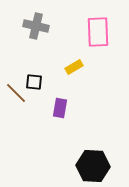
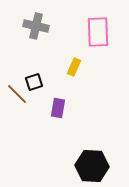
yellow rectangle: rotated 36 degrees counterclockwise
black square: rotated 24 degrees counterclockwise
brown line: moved 1 px right, 1 px down
purple rectangle: moved 2 px left
black hexagon: moved 1 px left
